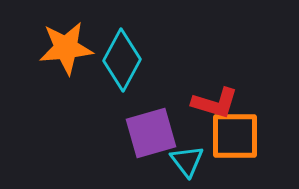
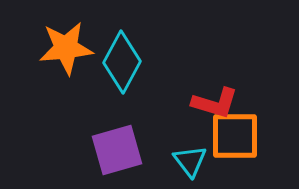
cyan diamond: moved 2 px down
purple square: moved 34 px left, 17 px down
cyan triangle: moved 3 px right
